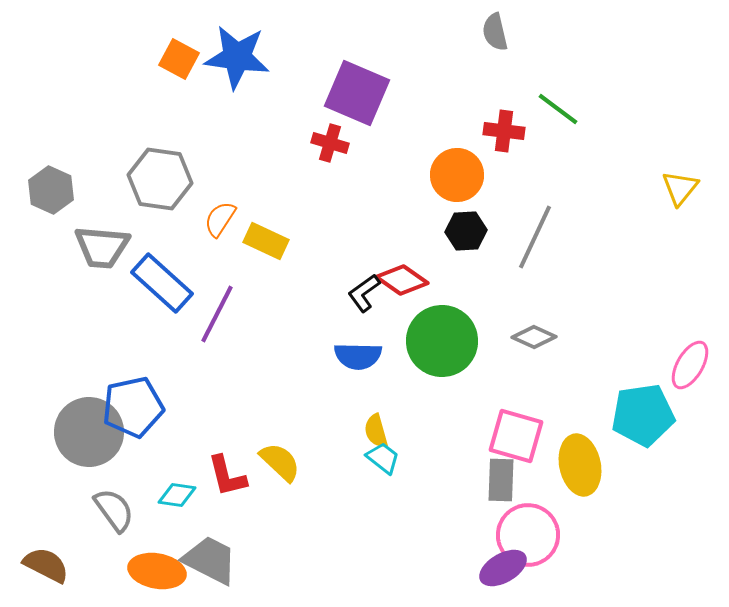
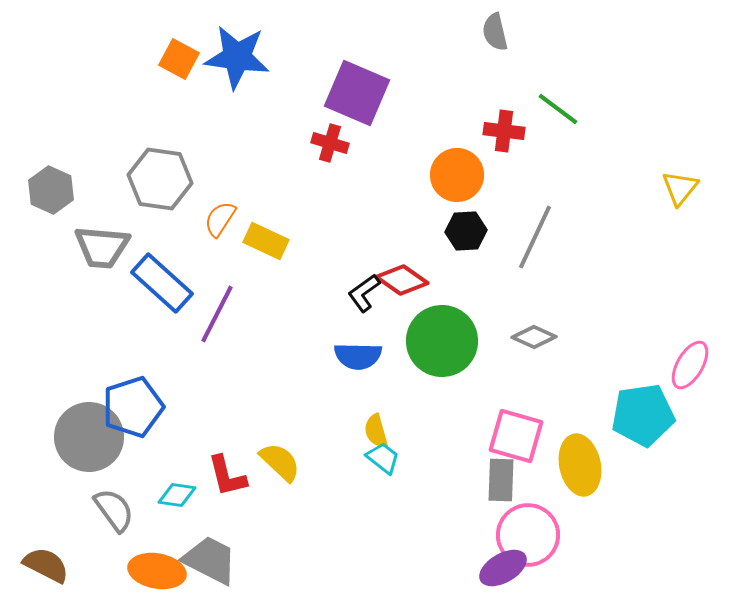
blue pentagon at (133, 407): rotated 6 degrees counterclockwise
gray circle at (89, 432): moved 5 px down
